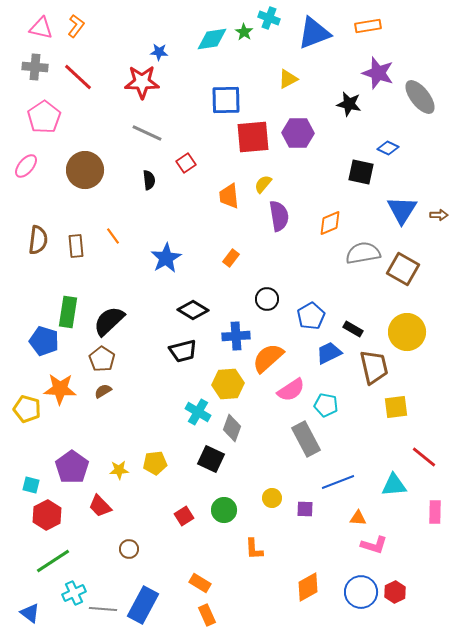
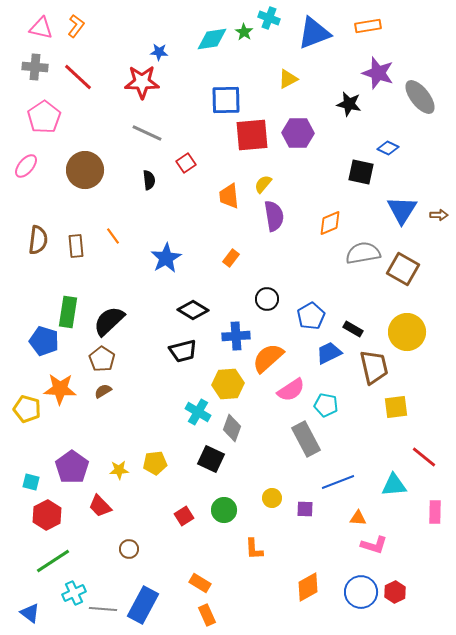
red square at (253, 137): moved 1 px left, 2 px up
purple semicircle at (279, 216): moved 5 px left
cyan square at (31, 485): moved 3 px up
